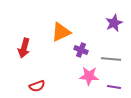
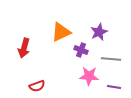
purple star: moved 15 px left, 9 px down
